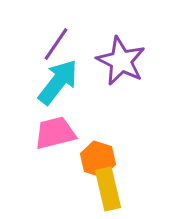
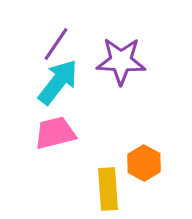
purple star: rotated 24 degrees counterclockwise
orange hexagon: moved 46 px right, 4 px down; rotated 12 degrees clockwise
yellow rectangle: rotated 9 degrees clockwise
